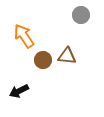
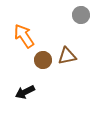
brown triangle: rotated 18 degrees counterclockwise
black arrow: moved 6 px right, 1 px down
